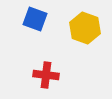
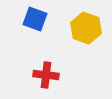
yellow hexagon: moved 1 px right
